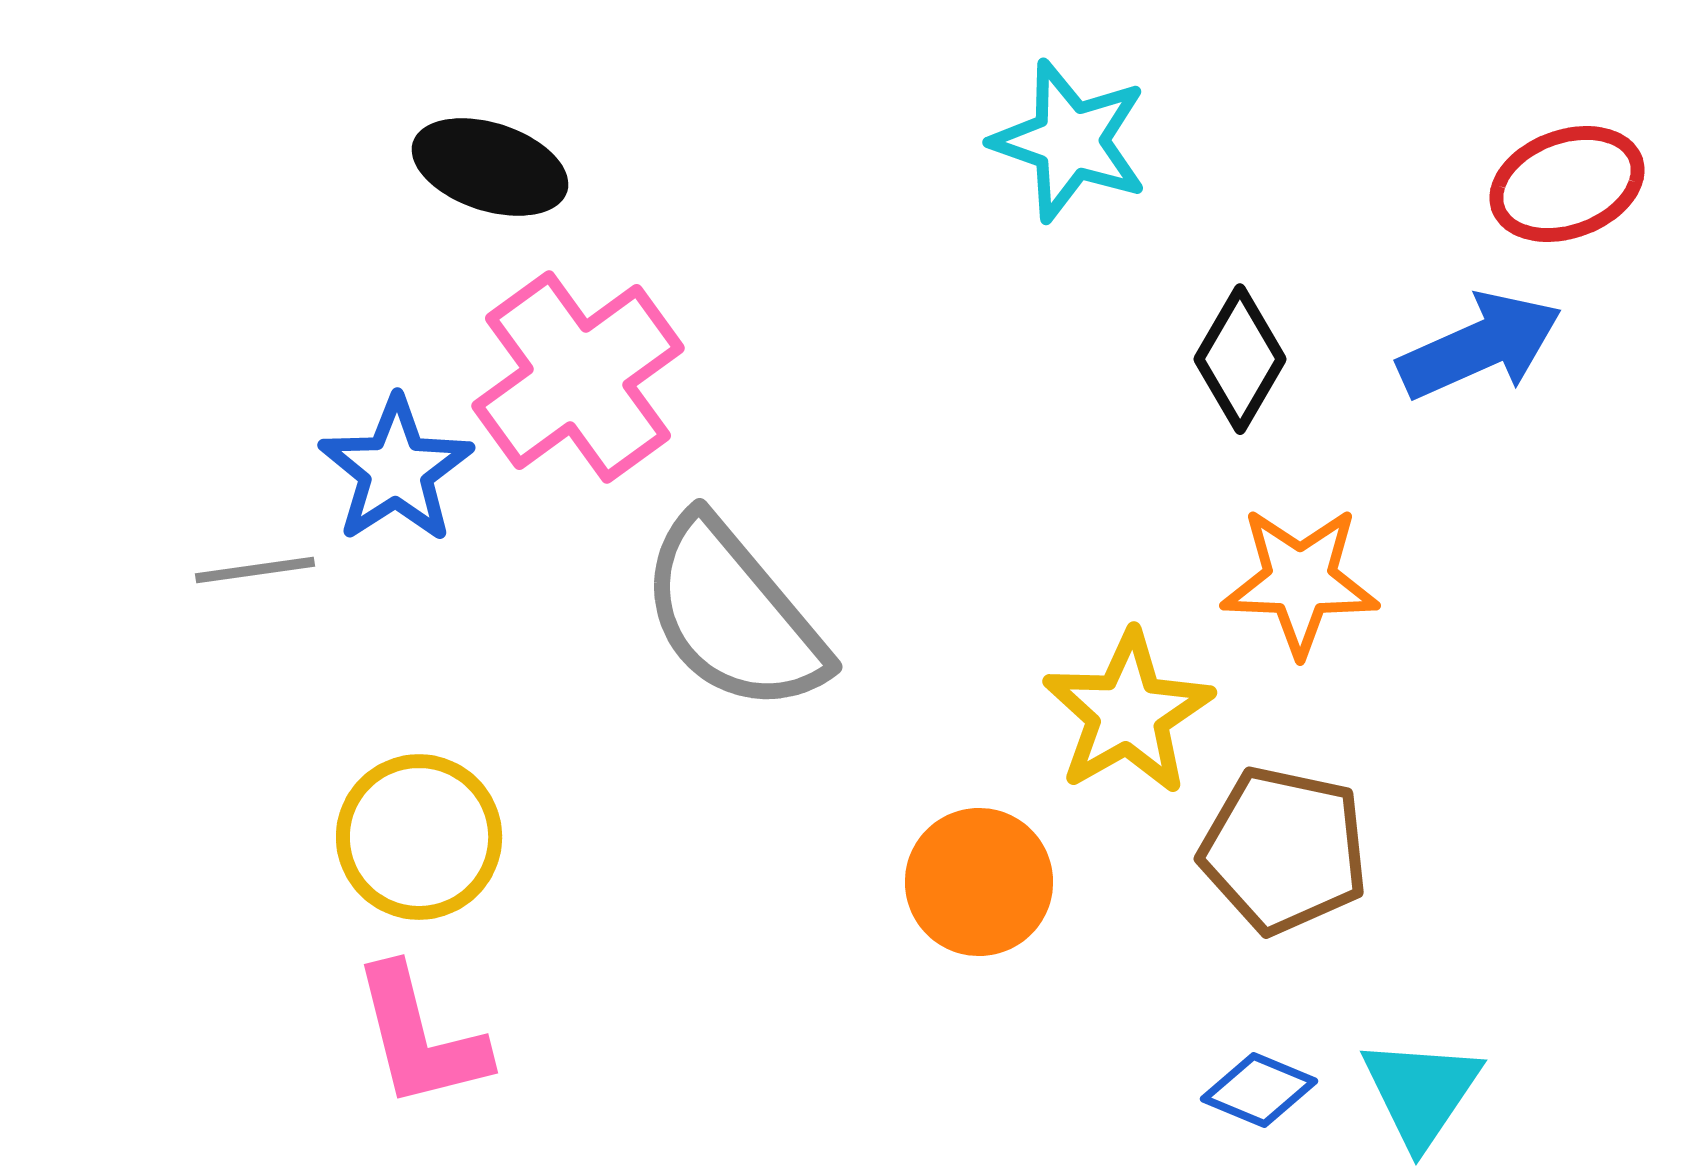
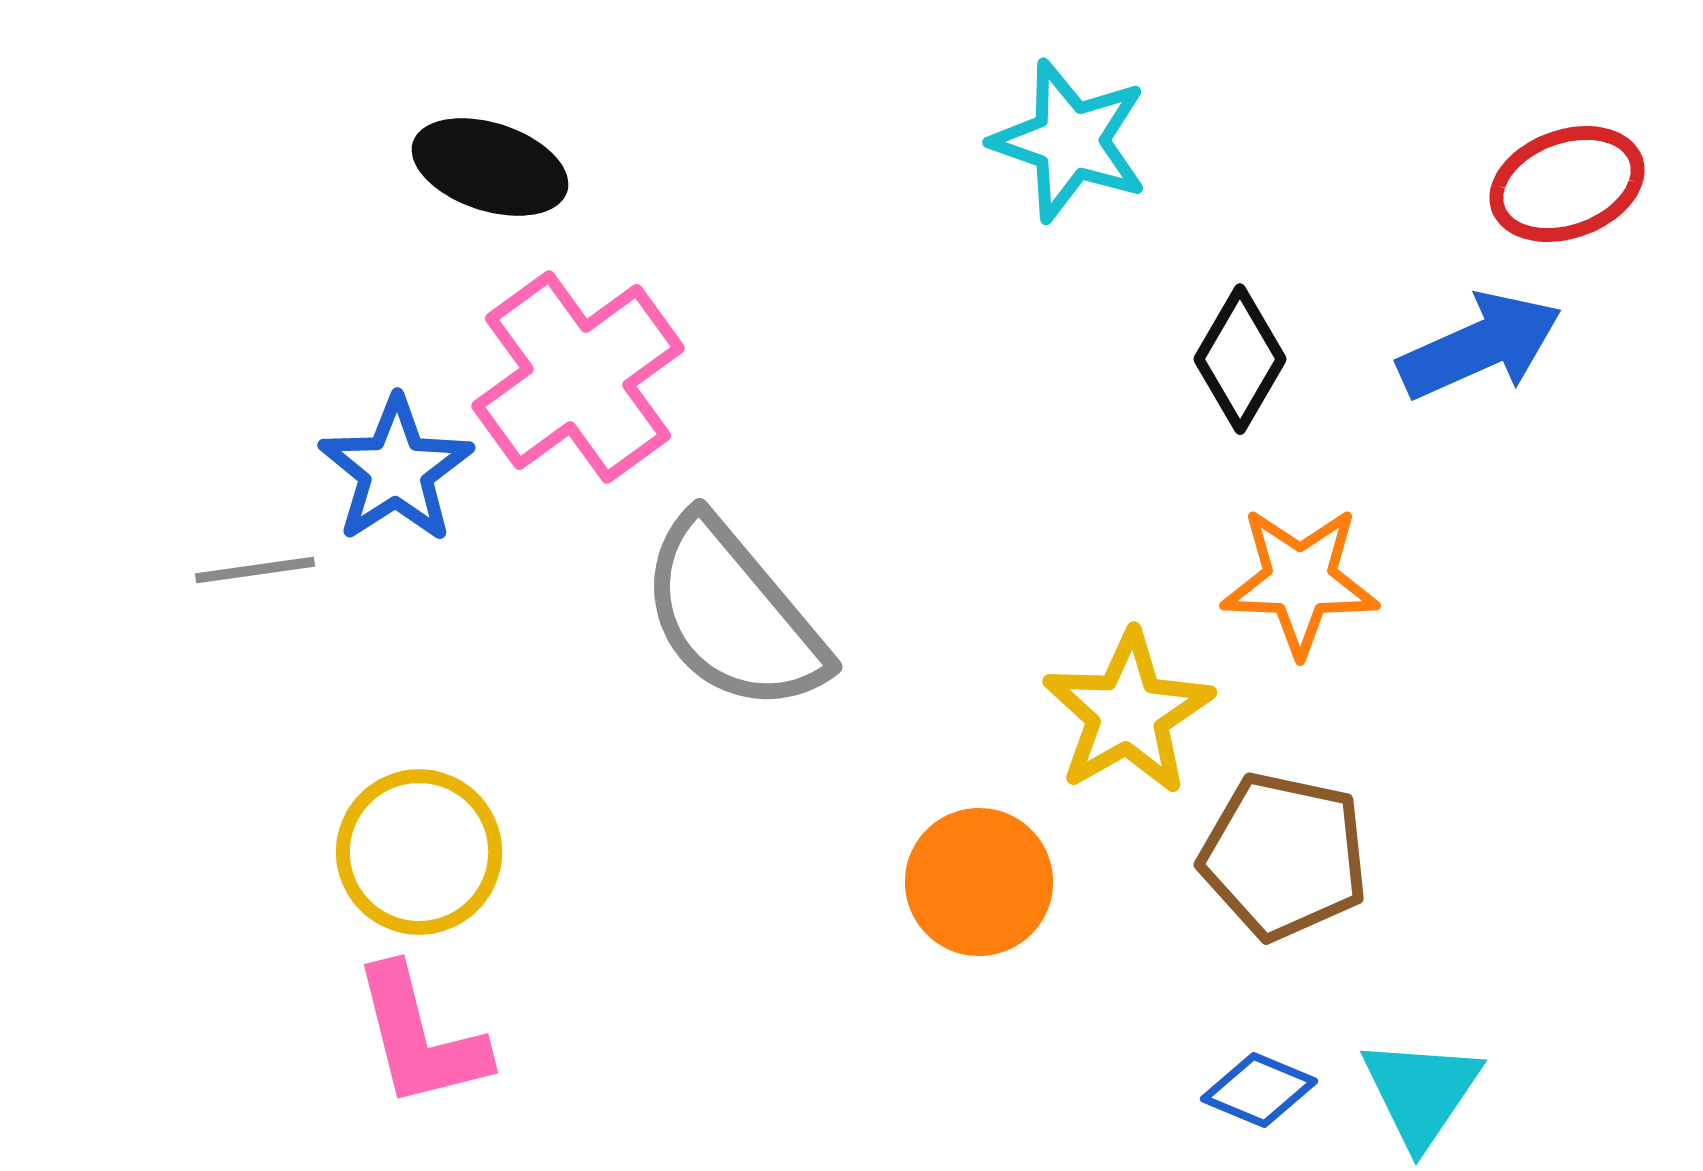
yellow circle: moved 15 px down
brown pentagon: moved 6 px down
